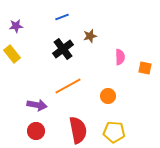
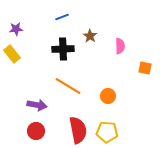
purple star: moved 3 px down
brown star: rotated 24 degrees counterclockwise
black cross: rotated 35 degrees clockwise
pink semicircle: moved 11 px up
orange line: rotated 60 degrees clockwise
yellow pentagon: moved 7 px left
